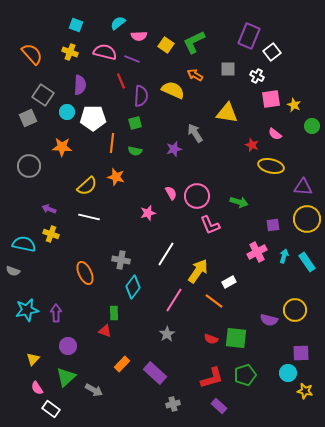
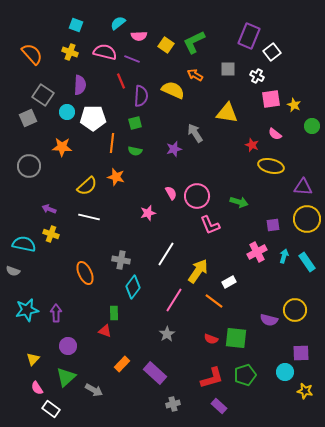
cyan circle at (288, 373): moved 3 px left, 1 px up
